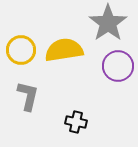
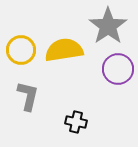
gray star: moved 3 px down
purple circle: moved 3 px down
